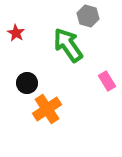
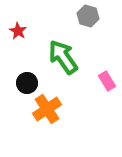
red star: moved 2 px right, 2 px up
green arrow: moved 5 px left, 12 px down
